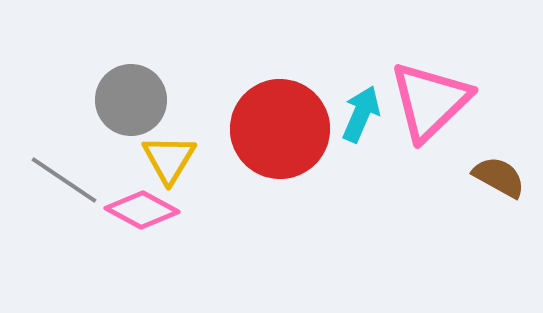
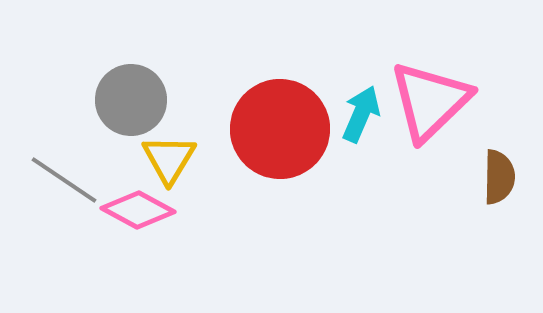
brown semicircle: rotated 62 degrees clockwise
pink diamond: moved 4 px left
